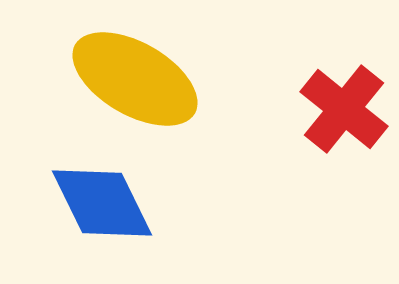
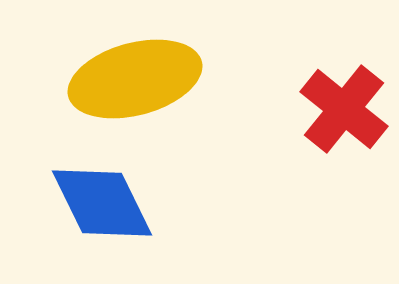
yellow ellipse: rotated 45 degrees counterclockwise
